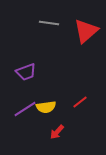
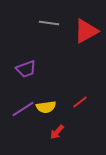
red triangle: rotated 12 degrees clockwise
purple trapezoid: moved 3 px up
purple line: moved 2 px left
